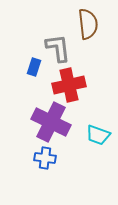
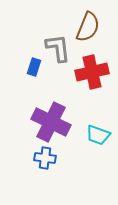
brown semicircle: moved 3 px down; rotated 28 degrees clockwise
red cross: moved 23 px right, 13 px up
